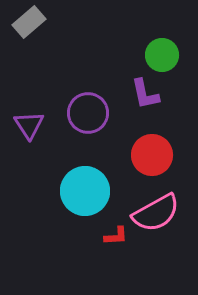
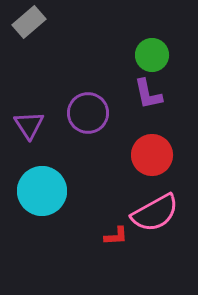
green circle: moved 10 px left
purple L-shape: moved 3 px right
cyan circle: moved 43 px left
pink semicircle: moved 1 px left
